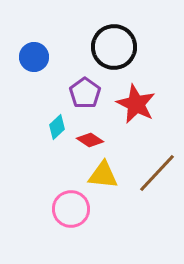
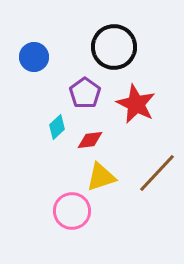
red diamond: rotated 40 degrees counterclockwise
yellow triangle: moved 2 px left, 2 px down; rotated 24 degrees counterclockwise
pink circle: moved 1 px right, 2 px down
